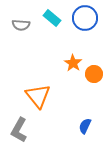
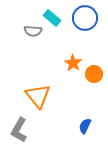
gray semicircle: moved 12 px right, 6 px down
